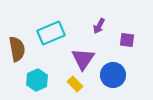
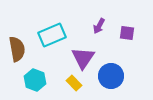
cyan rectangle: moved 1 px right, 2 px down
purple square: moved 7 px up
purple triangle: moved 1 px up
blue circle: moved 2 px left, 1 px down
cyan hexagon: moved 2 px left; rotated 15 degrees counterclockwise
yellow rectangle: moved 1 px left, 1 px up
